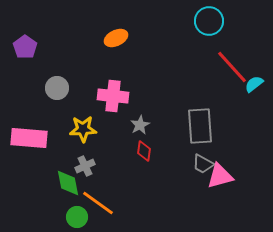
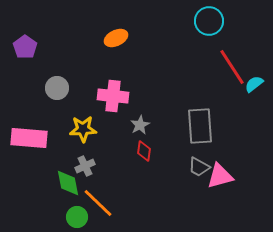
red line: rotated 9 degrees clockwise
gray trapezoid: moved 4 px left, 3 px down
orange line: rotated 8 degrees clockwise
